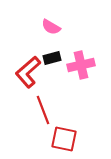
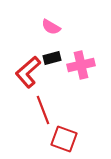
red square: rotated 8 degrees clockwise
